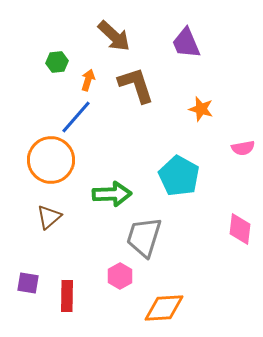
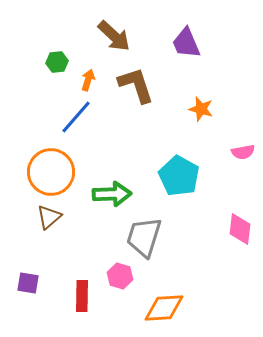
pink semicircle: moved 4 px down
orange circle: moved 12 px down
pink hexagon: rotated 15 degrees counterclockwise
red rectangle: moved 15 px right
